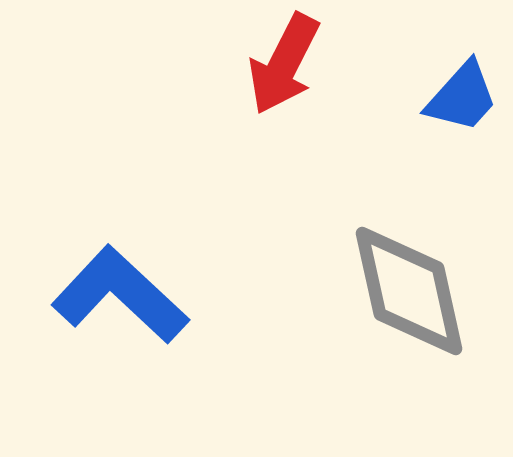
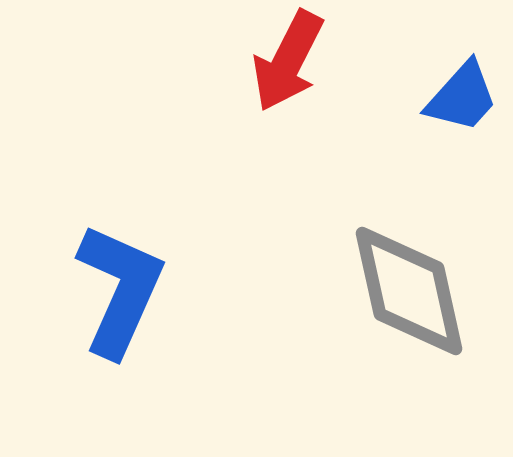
red arrow: moved 4 px right, 3 px up
blue L-shape: moved 5 px up; rotated 71 degrees clockwise
